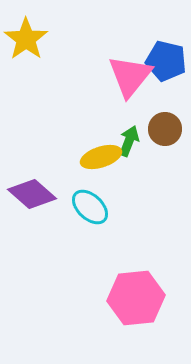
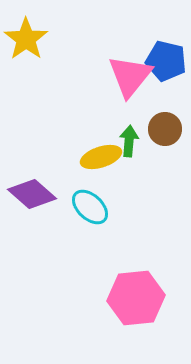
green arrow: rotated 16 degrees counterclockwise
